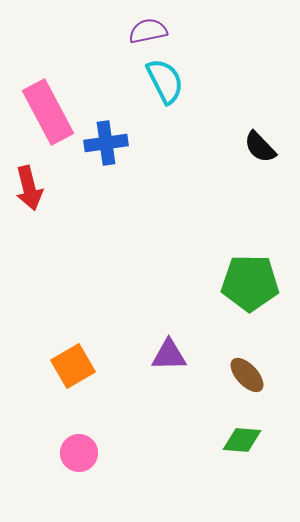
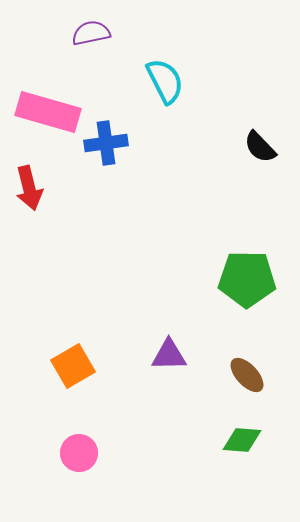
purple semicircle: moved 57 px left, 2 px down
pink rectangle: rotated 46 degrees counterclockwise
green pentagon: moved 3 px left, 4 px up
